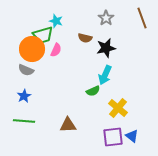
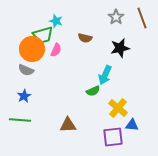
gray star: moved 10 px right, 1 px up
black star: moved 14 px right
green line: moved 4 px left, 1 px up
blue triangle: moved 11 px up; rotated 32 degrees counterclockwise
